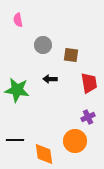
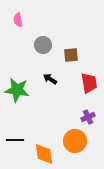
brown square: rotated 14 degrees counterclockwise
black arrow: rotated 32 degrees clockwise
